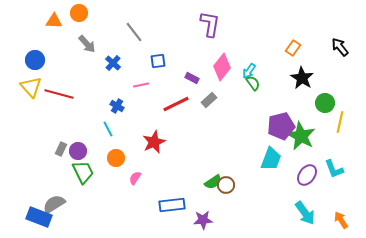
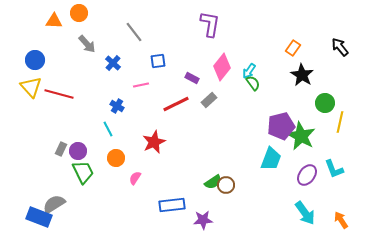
black star at (302, 78): moved 3 px up
